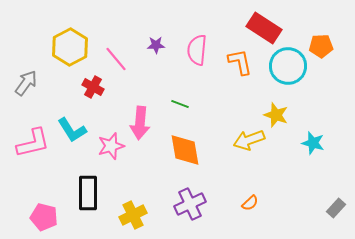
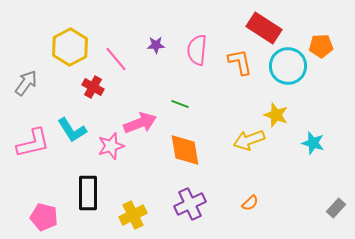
pink arrow: rotated 116 degrees counterclockwise
